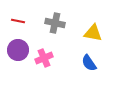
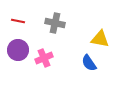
yellow triangle: moved 7 px right, 6 px down
